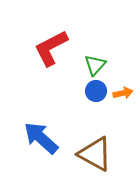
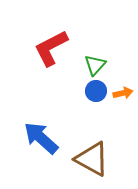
brown triangle: moved 3 px left, 5 px down
